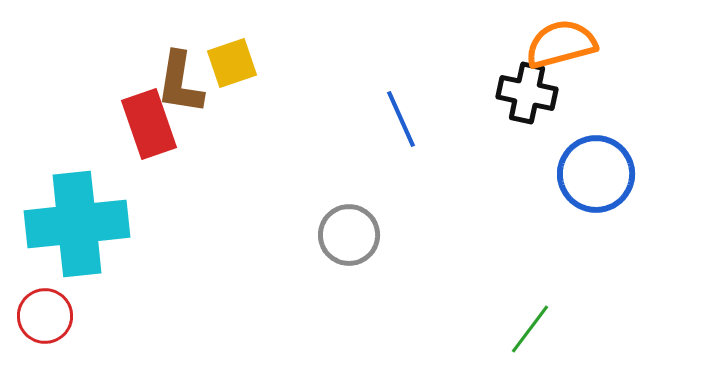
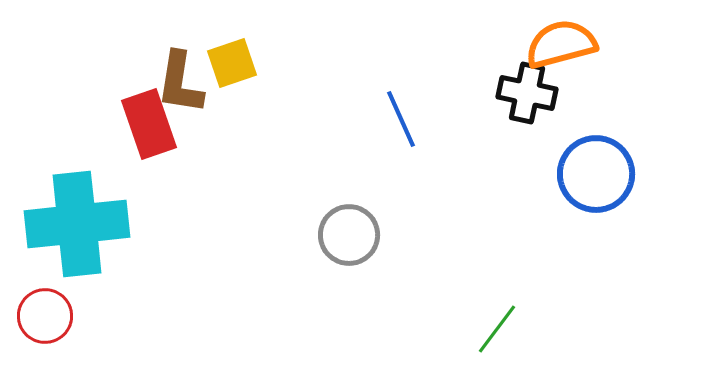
green line: moved 33 px left
